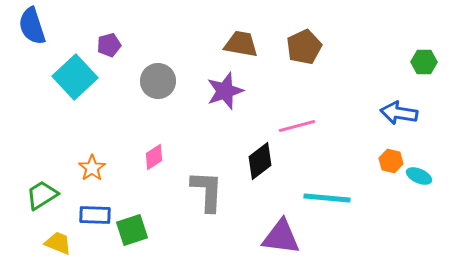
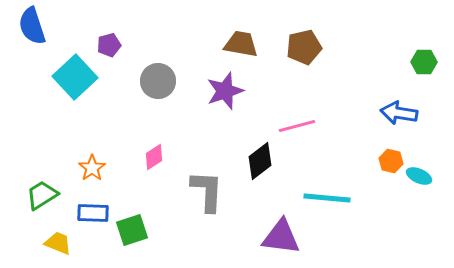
brown pentagon: rotated 12 degrees clockwise
blue rectangle: moved 2 px left, 2 px up
